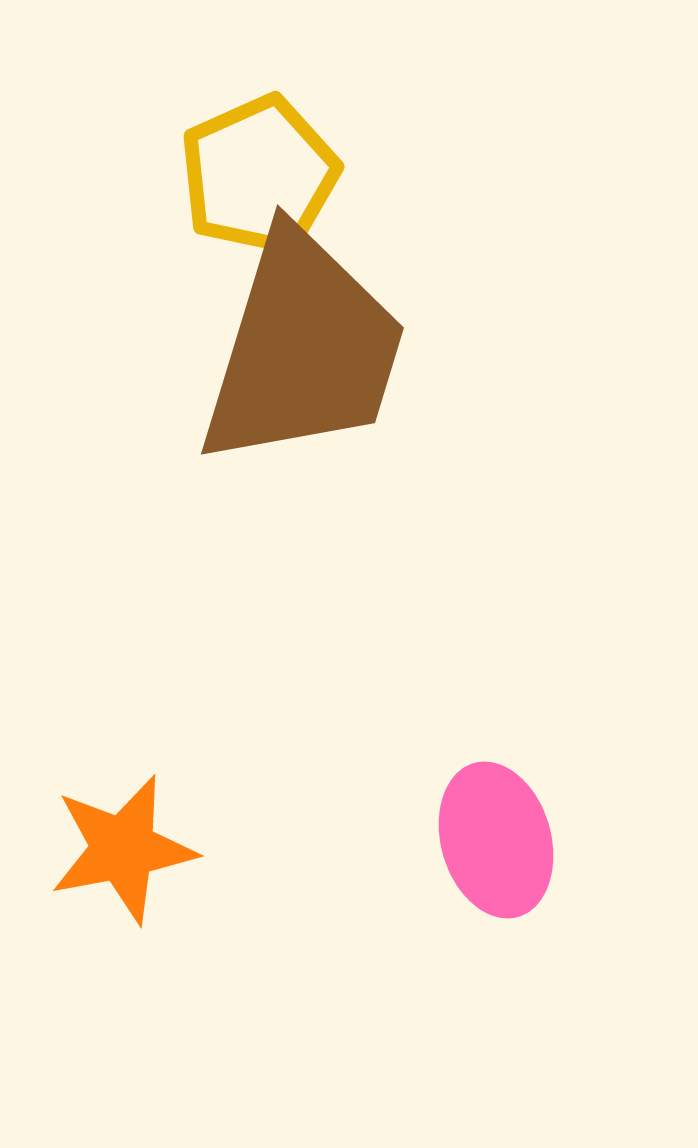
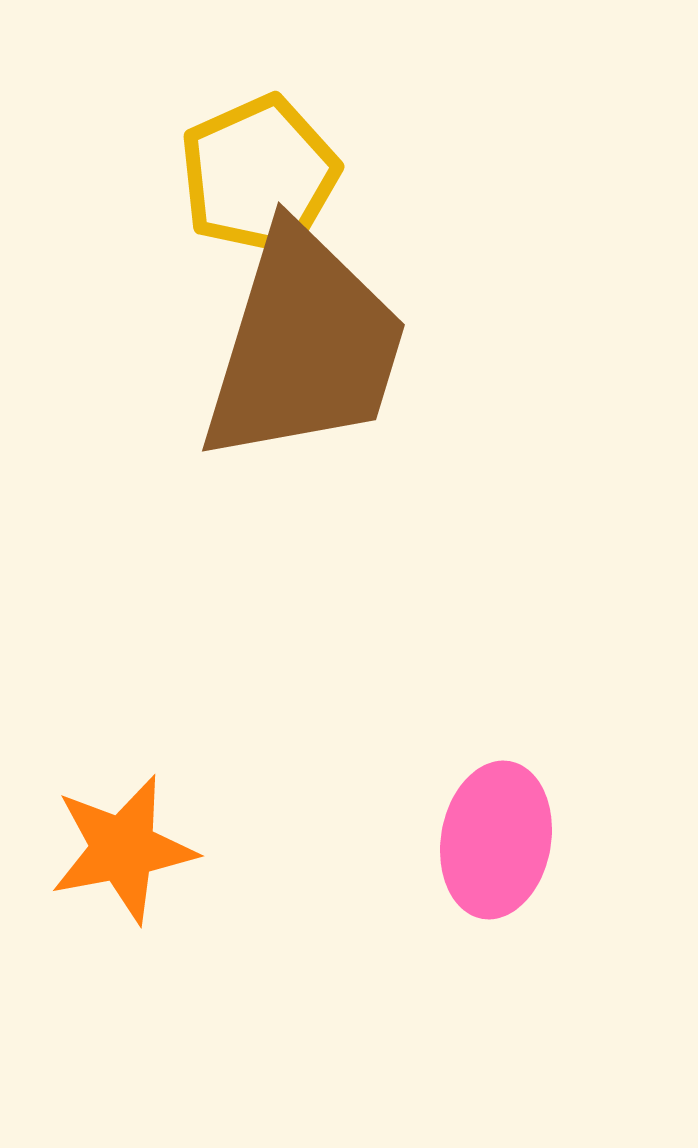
brown trapezoid: moved 1 px right, 3 px up
pink ellipse: rotated 26 degrees clockwise
